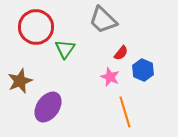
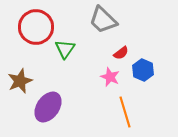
red semicircle: rotated 14 degrees clockwise
